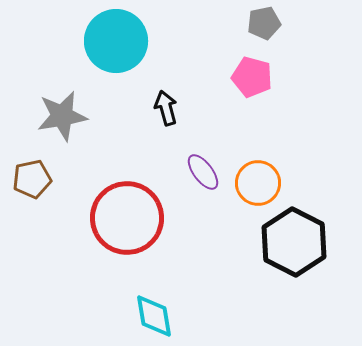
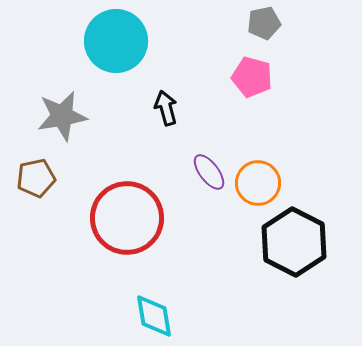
purple ellipse: moved 6 px right
brown pentagon: moved 4 px right, 1 px up
